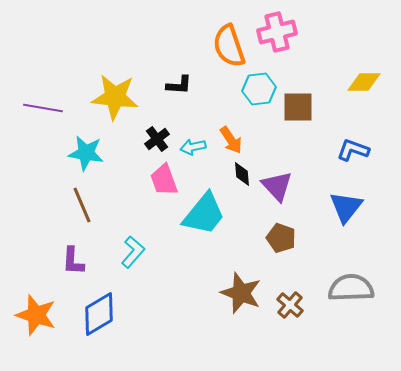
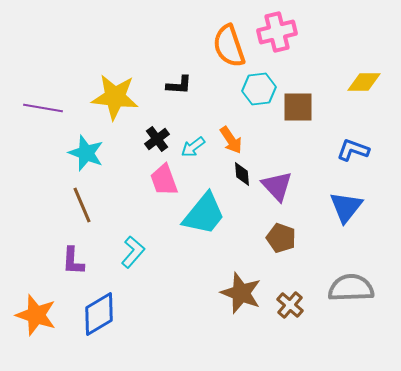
cyan arrow: rotated 25 degrees counterclockwise
cyan star: rotated 12 degrees clockwise
